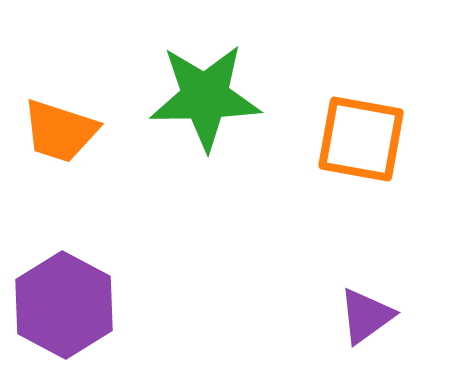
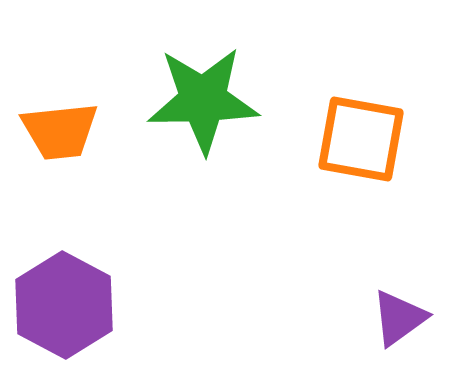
green star: moved 2 px left, 3 px down
orange trapezoid: rotated 24 degrees counterclockwise
purple triangle: moved 33 px right, 2 px down
